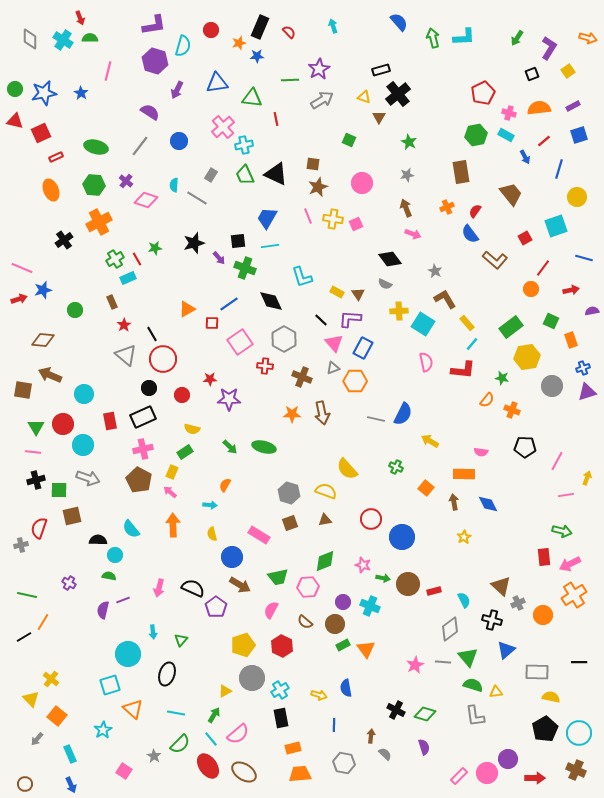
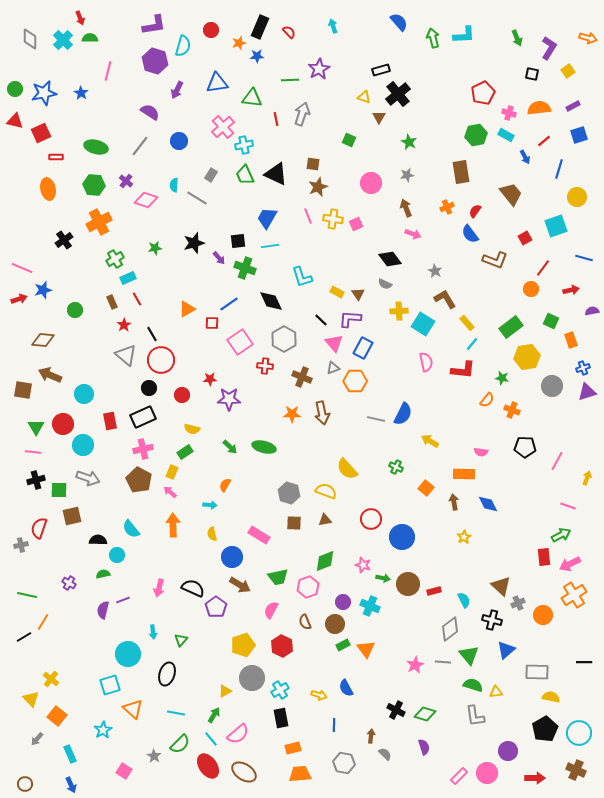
cyan L-shape at (464, 37): moved 2 px up
green arrow at (517, 38): rotated 56 degrees counterclockwise
cyan cross at (63, 40): rotated 12 degrees clockwise
black square at (532, 74): rotated 32 degrees clockwise
gray arrow at (322, 100): moved 20 px left, 14 px down; rotated 40 degrees counterclockwise
red rectangle at (56, 157): rotated 24 degrees clockwise
pink circle at (362, 183): moved 9 px right
orange ellipse at (51, 190): moved 3 px left, 1 px up; rotated 10 degrees clockwise
red line at (137, 259): moved 40 px down
brown L-shape at (495, 260): rotated 20 degrees counterclockwise
red circle at (163, 359): moved 2 px left, 1 px down
pink line at (566, 495): moved 2 px right, 11 px down; rotated 28 degrees clockwise
brown square at (290, 523): moved 4 px right; rotated 21 degrees clockwise
green arrow at (562, 531): moved 1 px left, 4 px down; rotated 42 degrees counterclockwise
cyan circle at (115, 555): moved 2 px right
green semicircle at (109, 576): moved 6 px left, 2 px up; rotated 24 degrees counterclockwise
pink hexagon at (308, 587): rotated 15 degrees counterclockwise
brown semicircle at (305, 622): rotated 28 degrees clockwise
green triangle at (468, 657): moved 1 px right, 2 px up
black line at (579, 662): moved 5 px right
blue semicircle at (346, 688): rotated 18 degrees counterclockwise
purple circle at (508, 759): moved 8 px up
